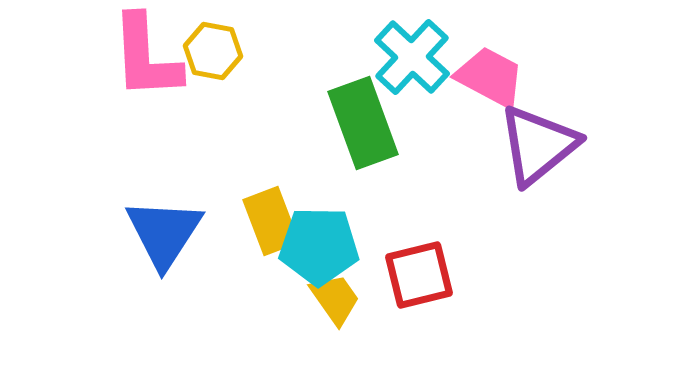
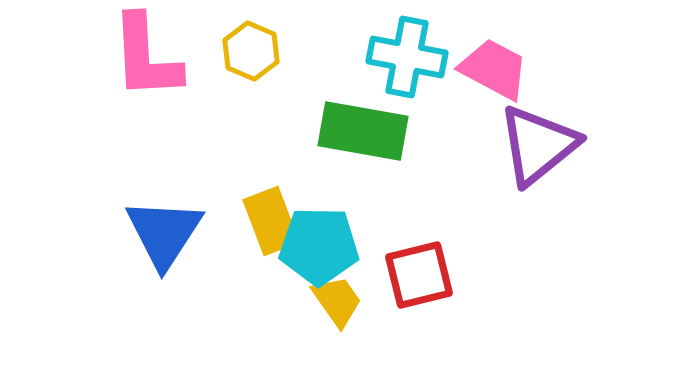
yellow hexagon: moved 38 px right; rotated 12 degrees clockwise
cyan cross: moved 5 px left; rotated 32 degrees counterclockwise
pink trapezoid: moved 4 px right, 8 px up
green rectangle: moved 8 px down; rotated 60 degrees counterclockwise
yellow trapezoid: moved 2 px right, 2 px down
